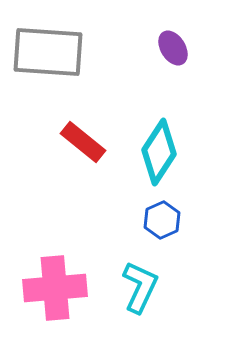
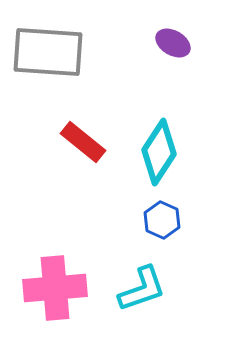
purple ellipse: moved 5 px up; rotated 28 degrees counterclockwise
blue hexagon: rotated 12 degrees counterclockwise
cyan L-shape: moved 2 px right, 2 px down; rotated 46 degrees clockwise
